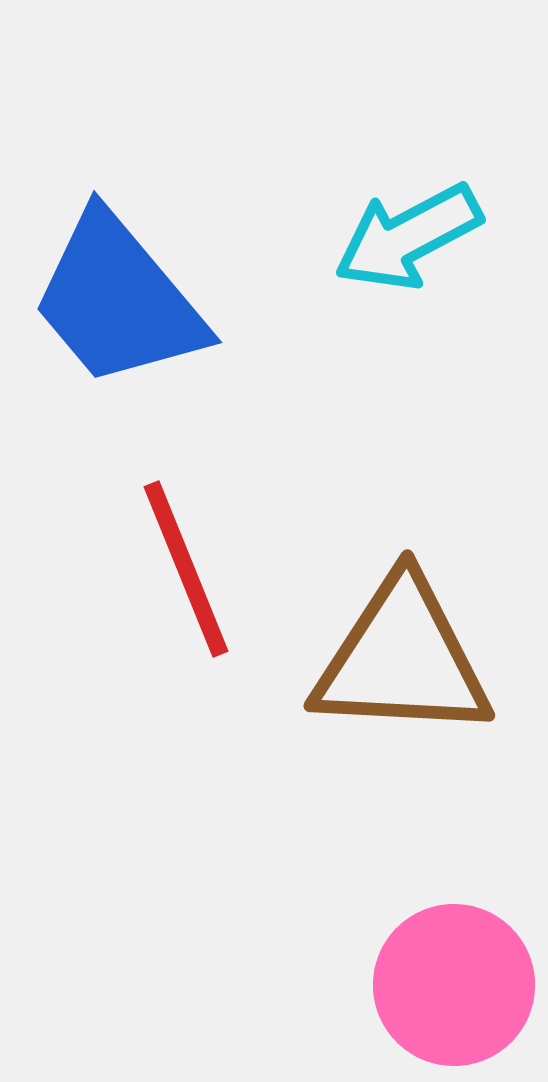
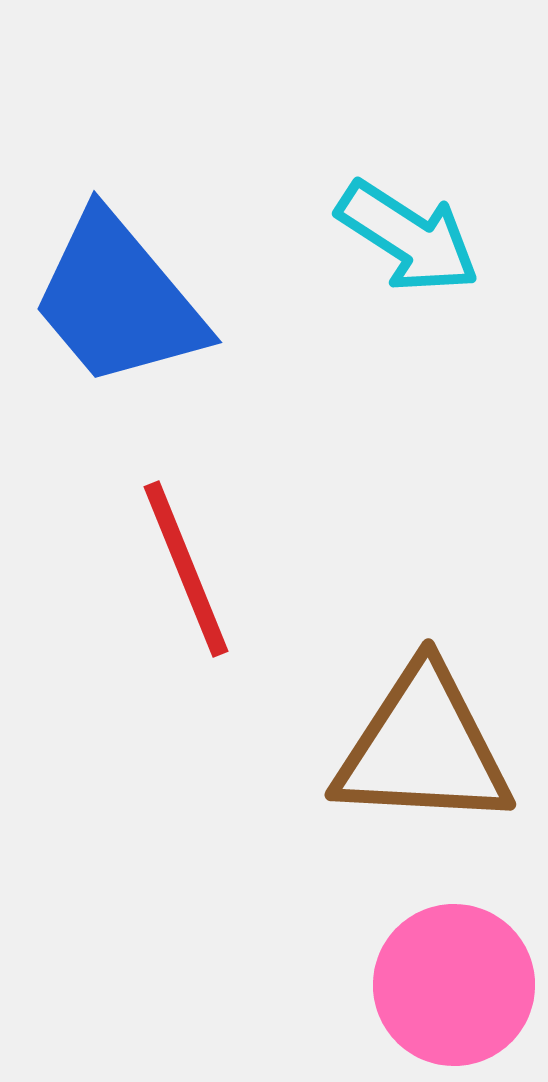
cyan arrow: rotated 119 degrees counterclockwise
brown triangle: moved 21 px right, 89 px down
